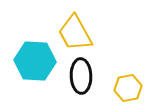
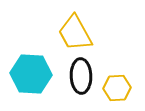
cyan hexagon: moved 4 px left, 13 px down
yellow hexagon: moved 11 px left; rotated 8 degrees clockwise
